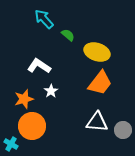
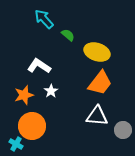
orange star: moved 4 px up
white triangle: moved 6 px up
cyan cross: moved 5 px right
